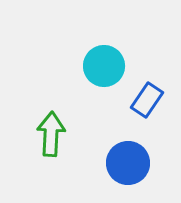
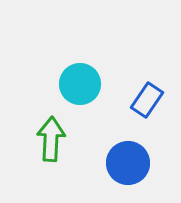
cyan circle: moved 24 px left, 18 px down
green arrow: moved 5 px down
